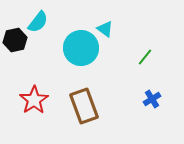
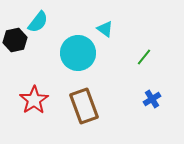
cyan circle: moved 3 px left, 5 px down
green line: moved 1 px left
